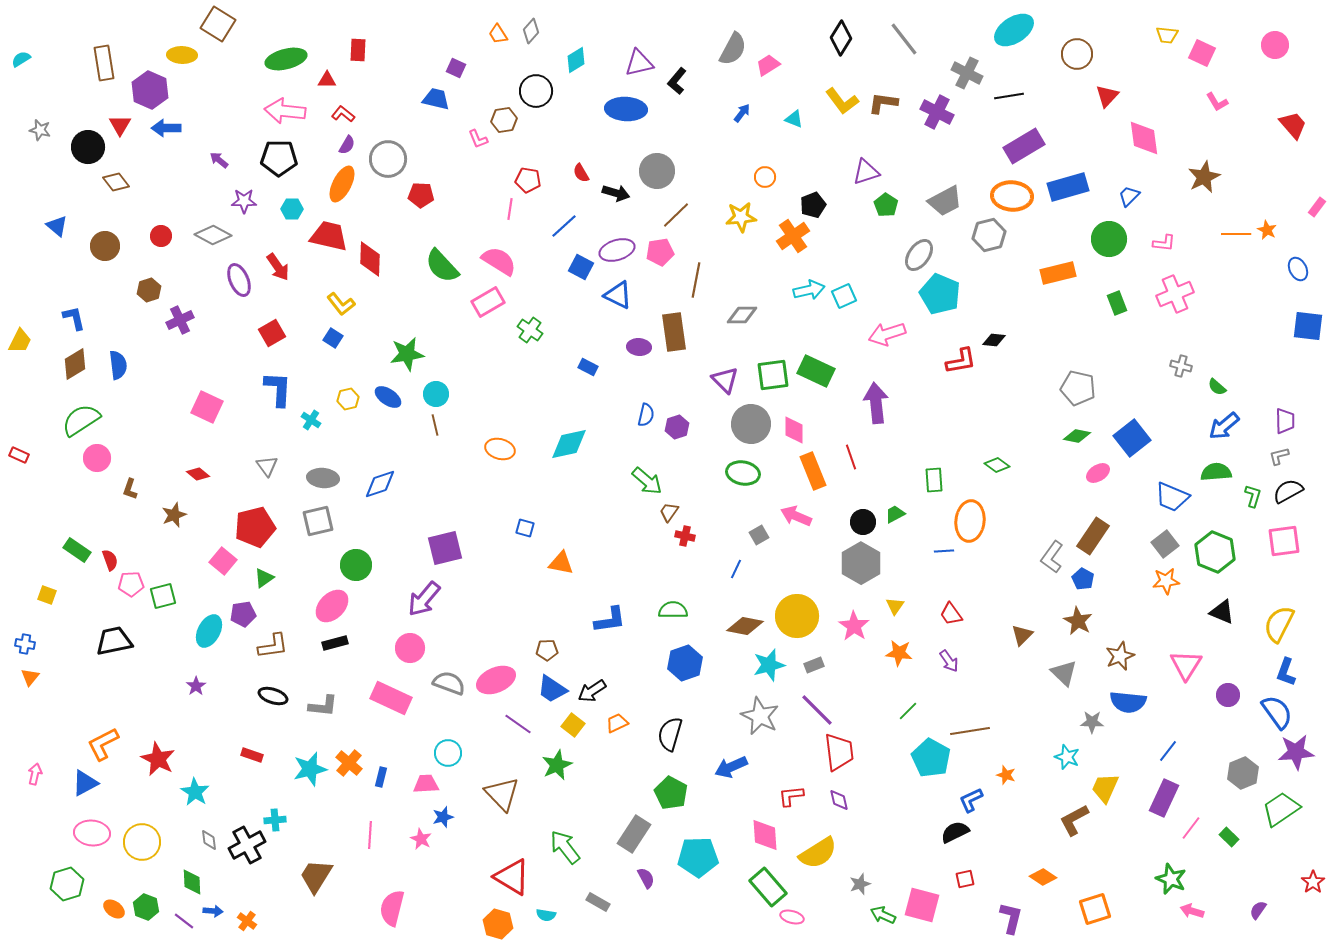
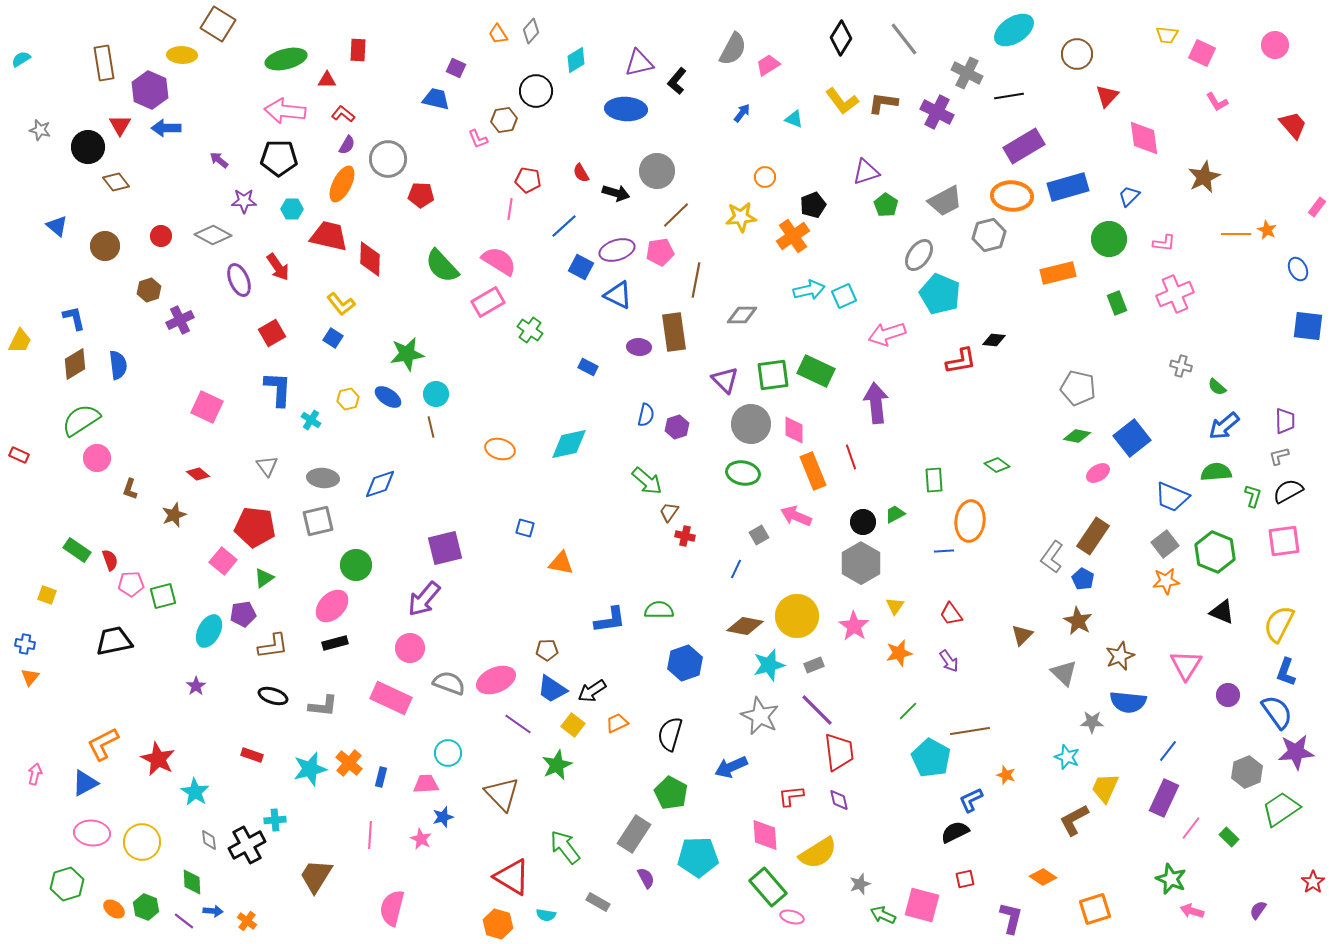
brown line at (435, 425): moved 4 px left, 2 px down
red pentagon at (255, 527): rotated 21 degrees clockwise
green semicircle at (673, 610): moved 14 px left
orange star at (899, 653): rotated 20 degrees counterclockwise
gray hexagon at (1243, 773): moved 4 px right, 1 px up
